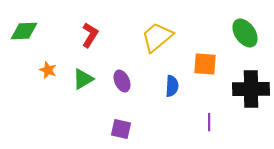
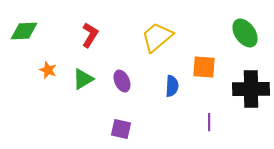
orange square: moved 1 px left, 3 px down
